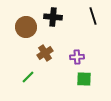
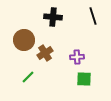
brown circle: moved 2 px left, 13 px down
